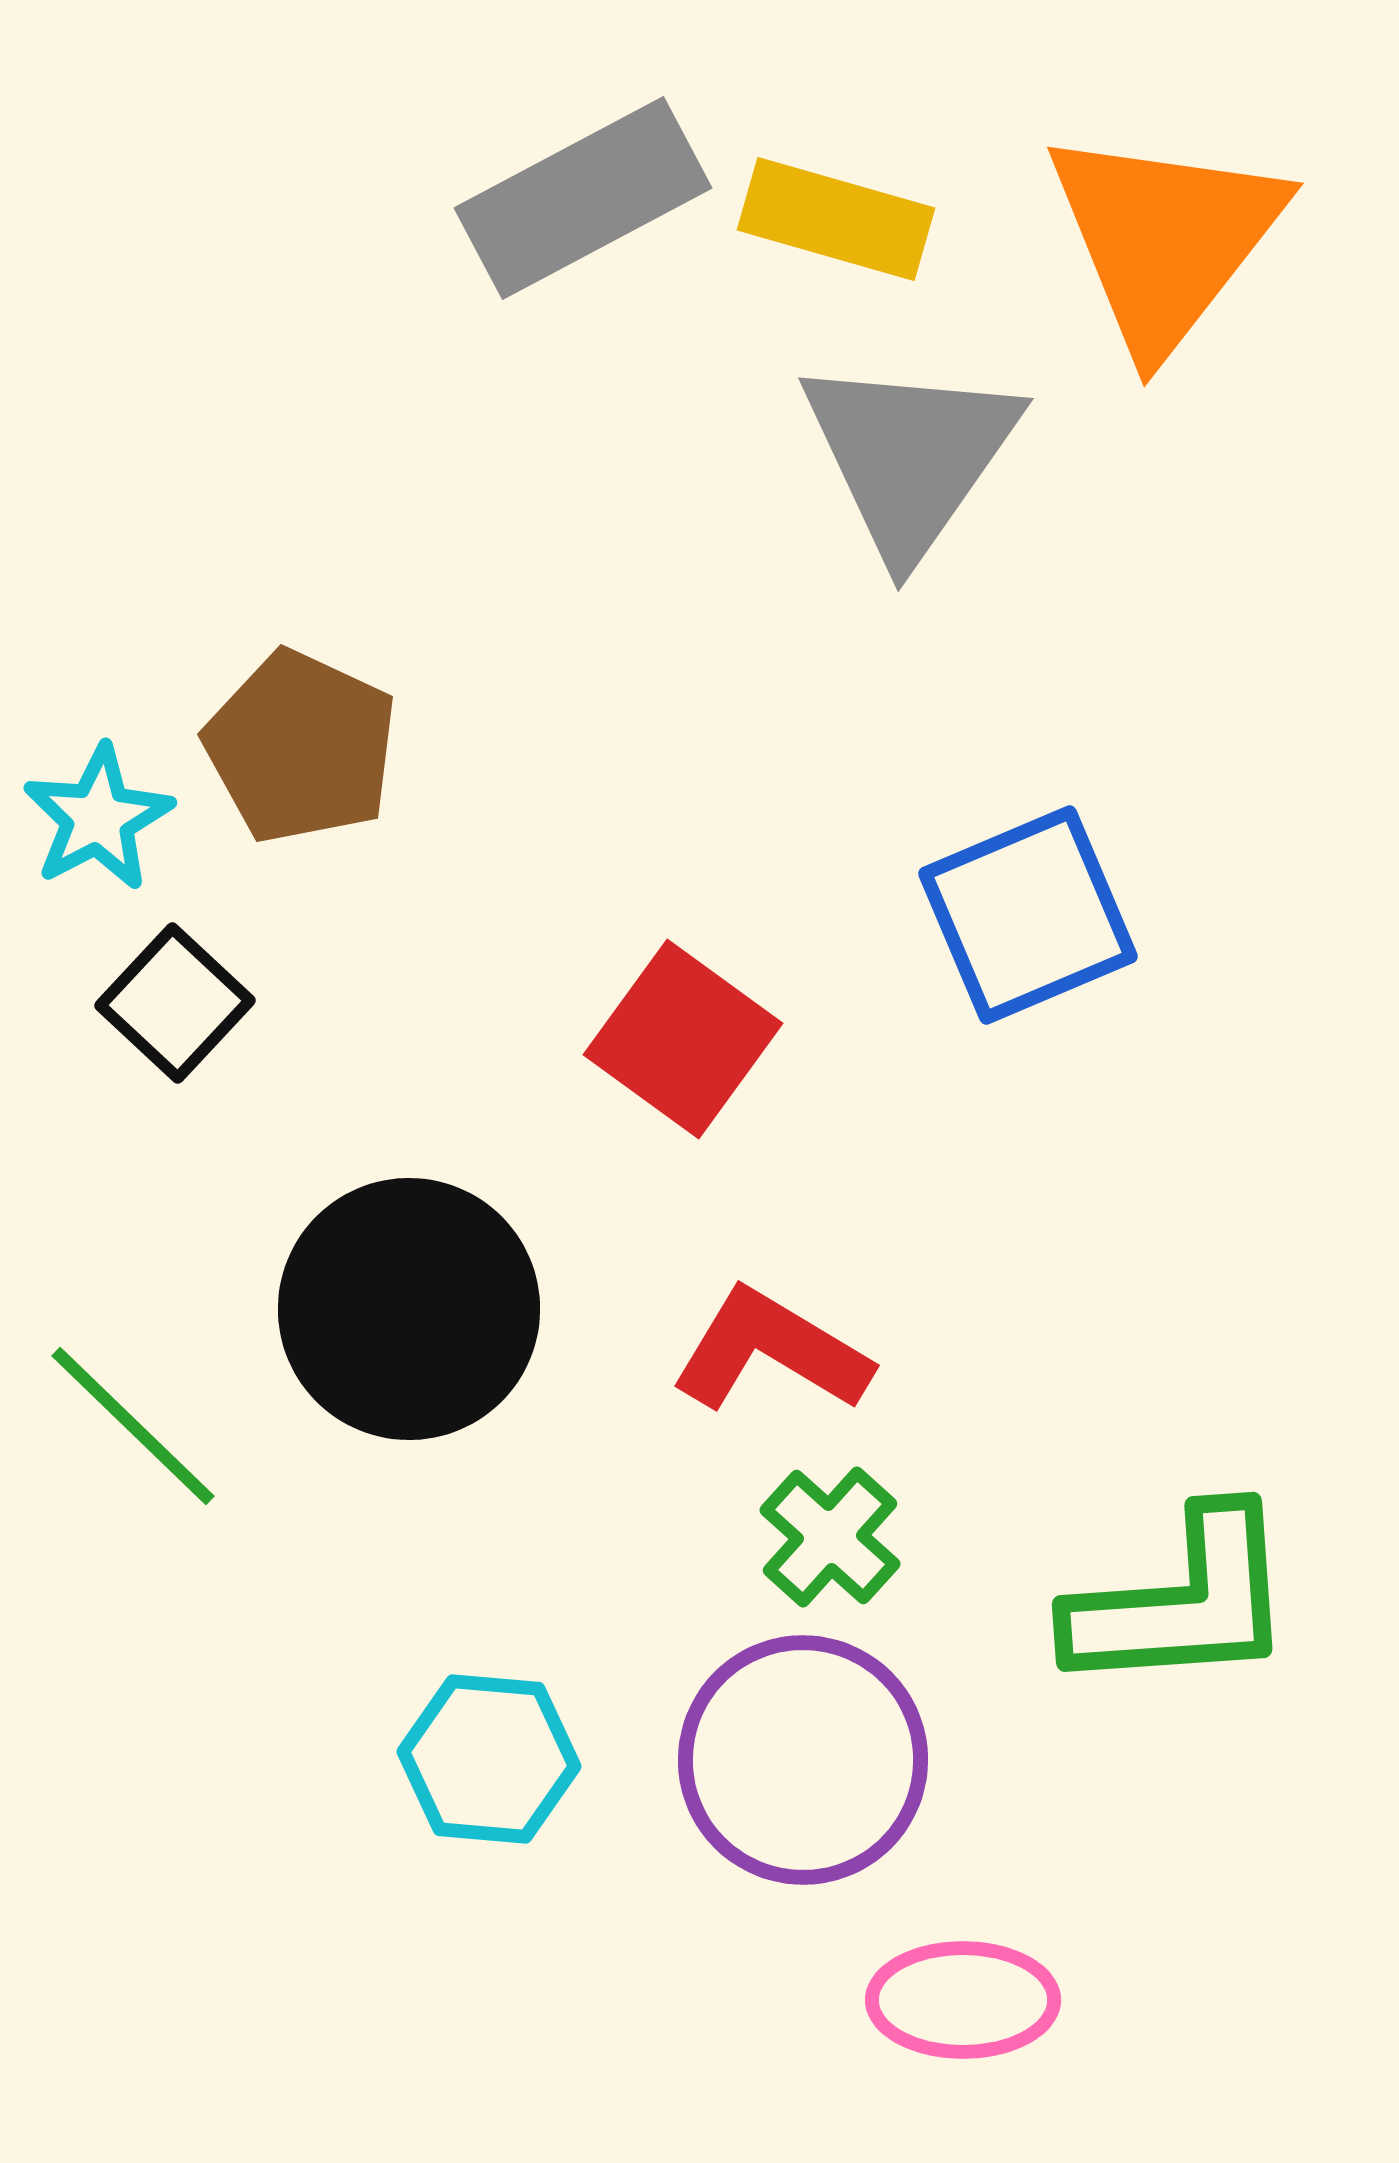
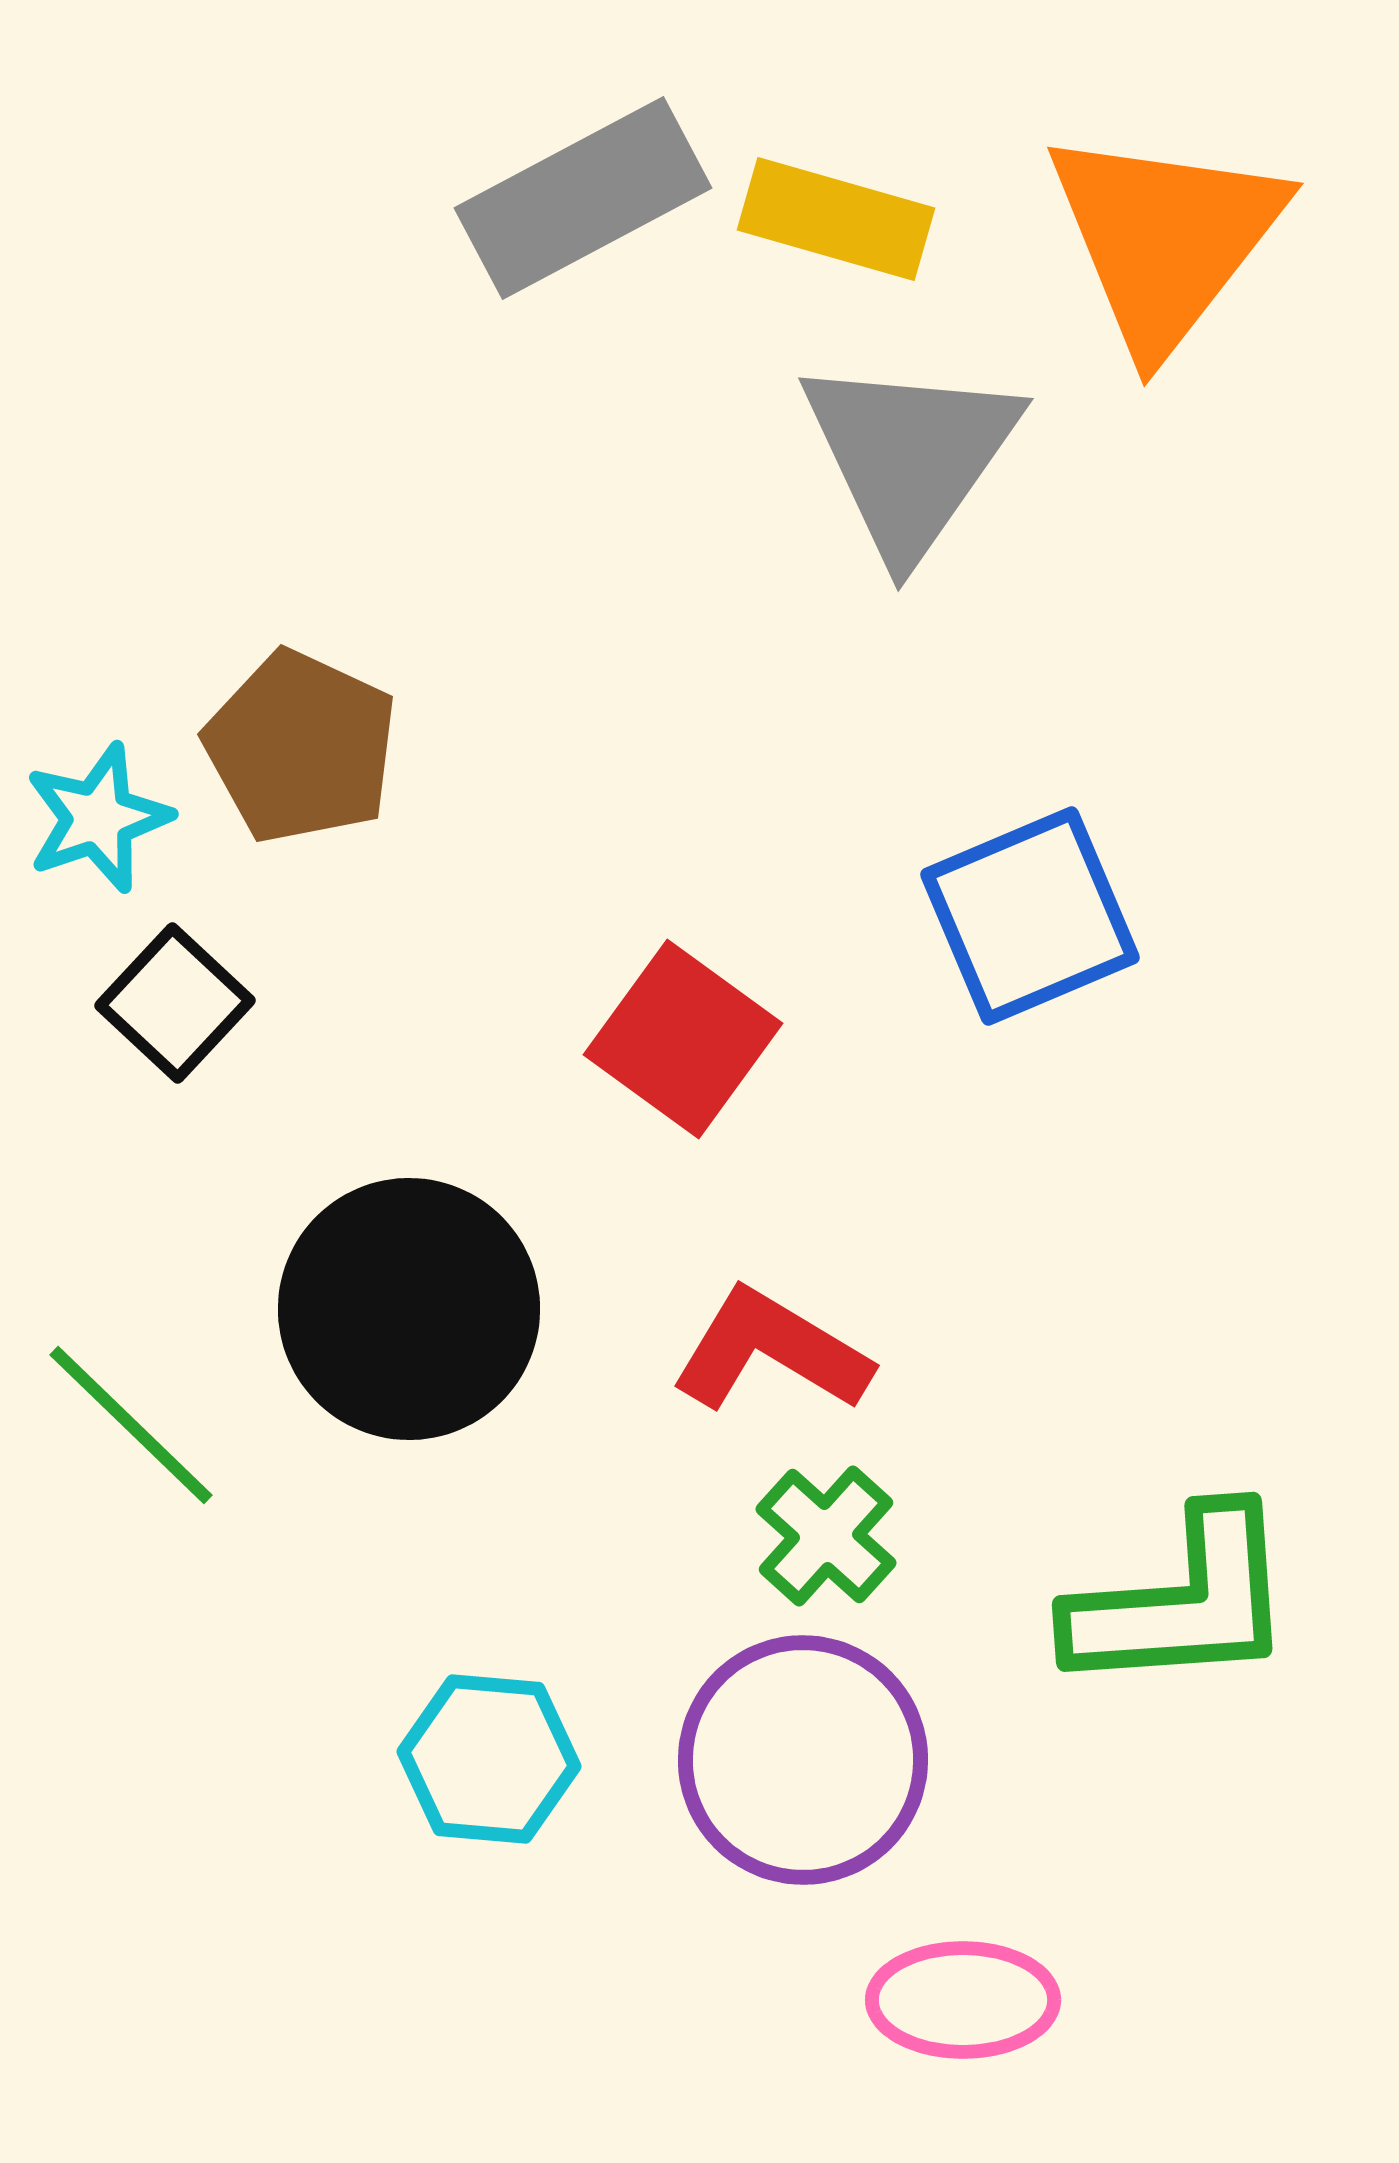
cyan star: rotated 9 degrees clockwise
blue square: moved 2 px right, 1 px down
green line: moved 2 px left, 1 px up
green cross: moved 4 px left, 1 px up
